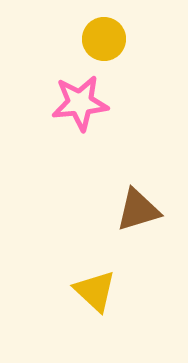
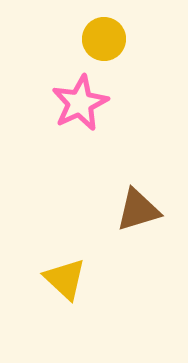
pink star: rotated 20 degrees counterclockwise
yellow triangle: moved 30 px left, 12 px up
